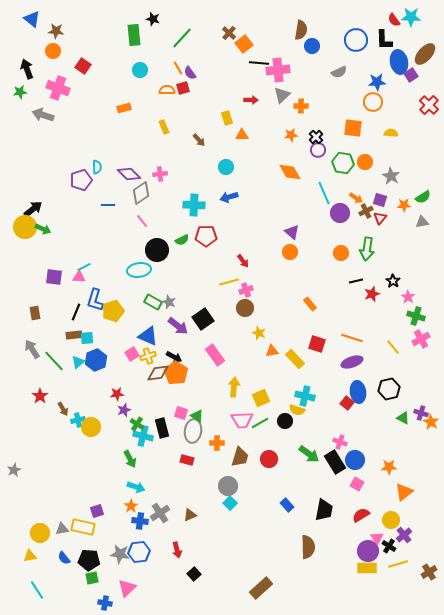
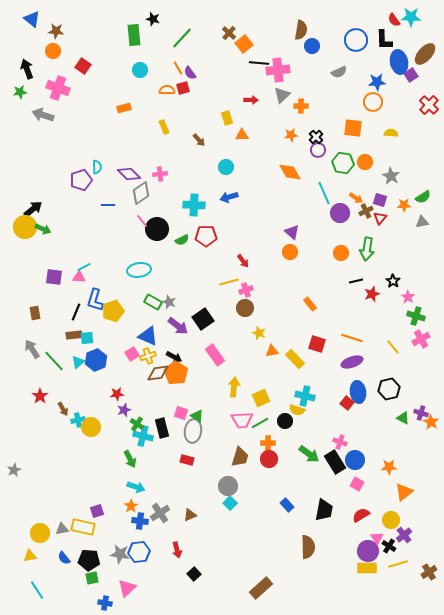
black circle at (157, 250): moved 21 px up
orange cross at (217, 443): moved 51 px right
